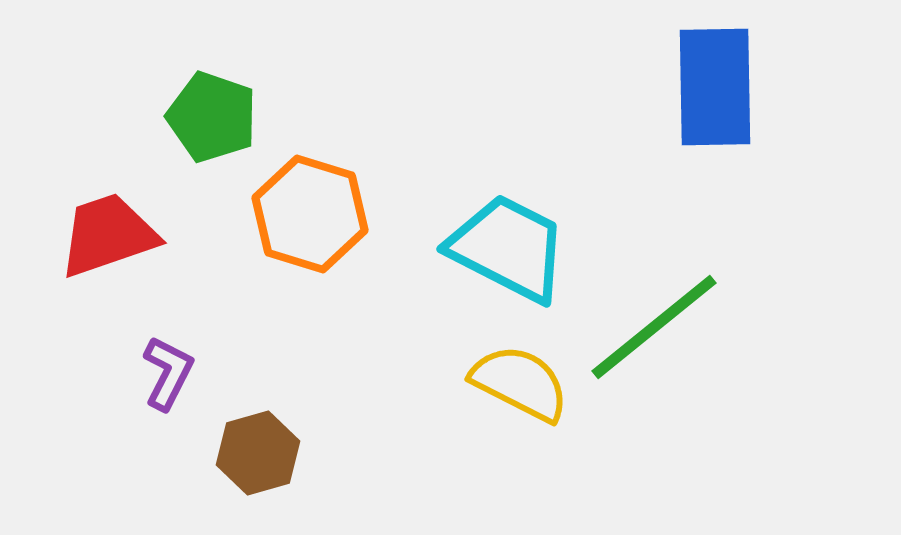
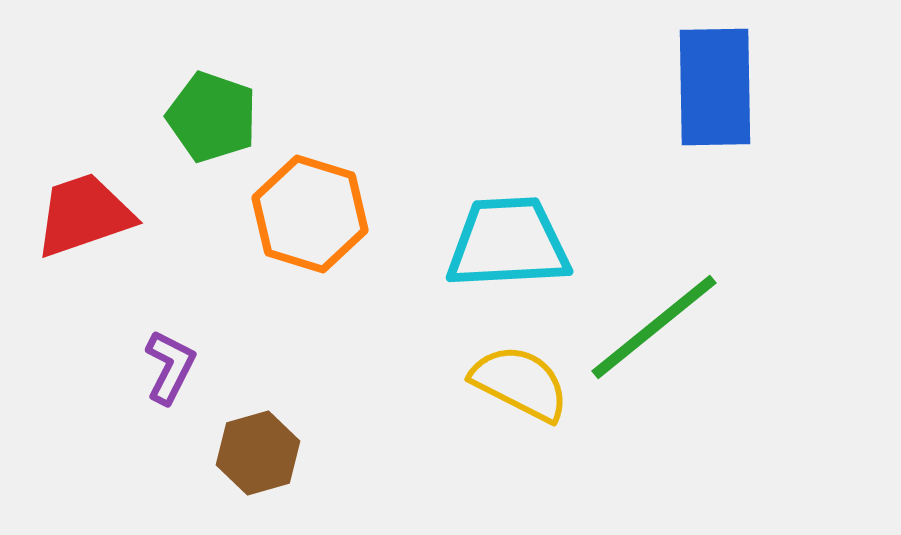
red trapezoid: moved 24 px left, 20 px up
cyan trapezoid: moved 5 px up; rotated 30 degrees counterclockwise
purple L-shape: moved 2 px right, 6 px up
